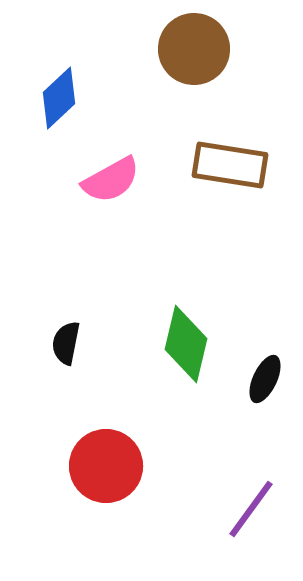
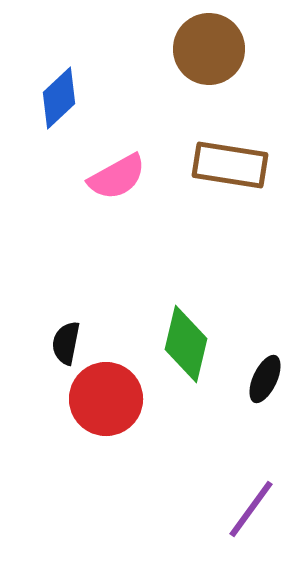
brown circle: moved 15 px right
pink semicircle: moved 6 px right, 3 px up
red circle: moved 67 px up
